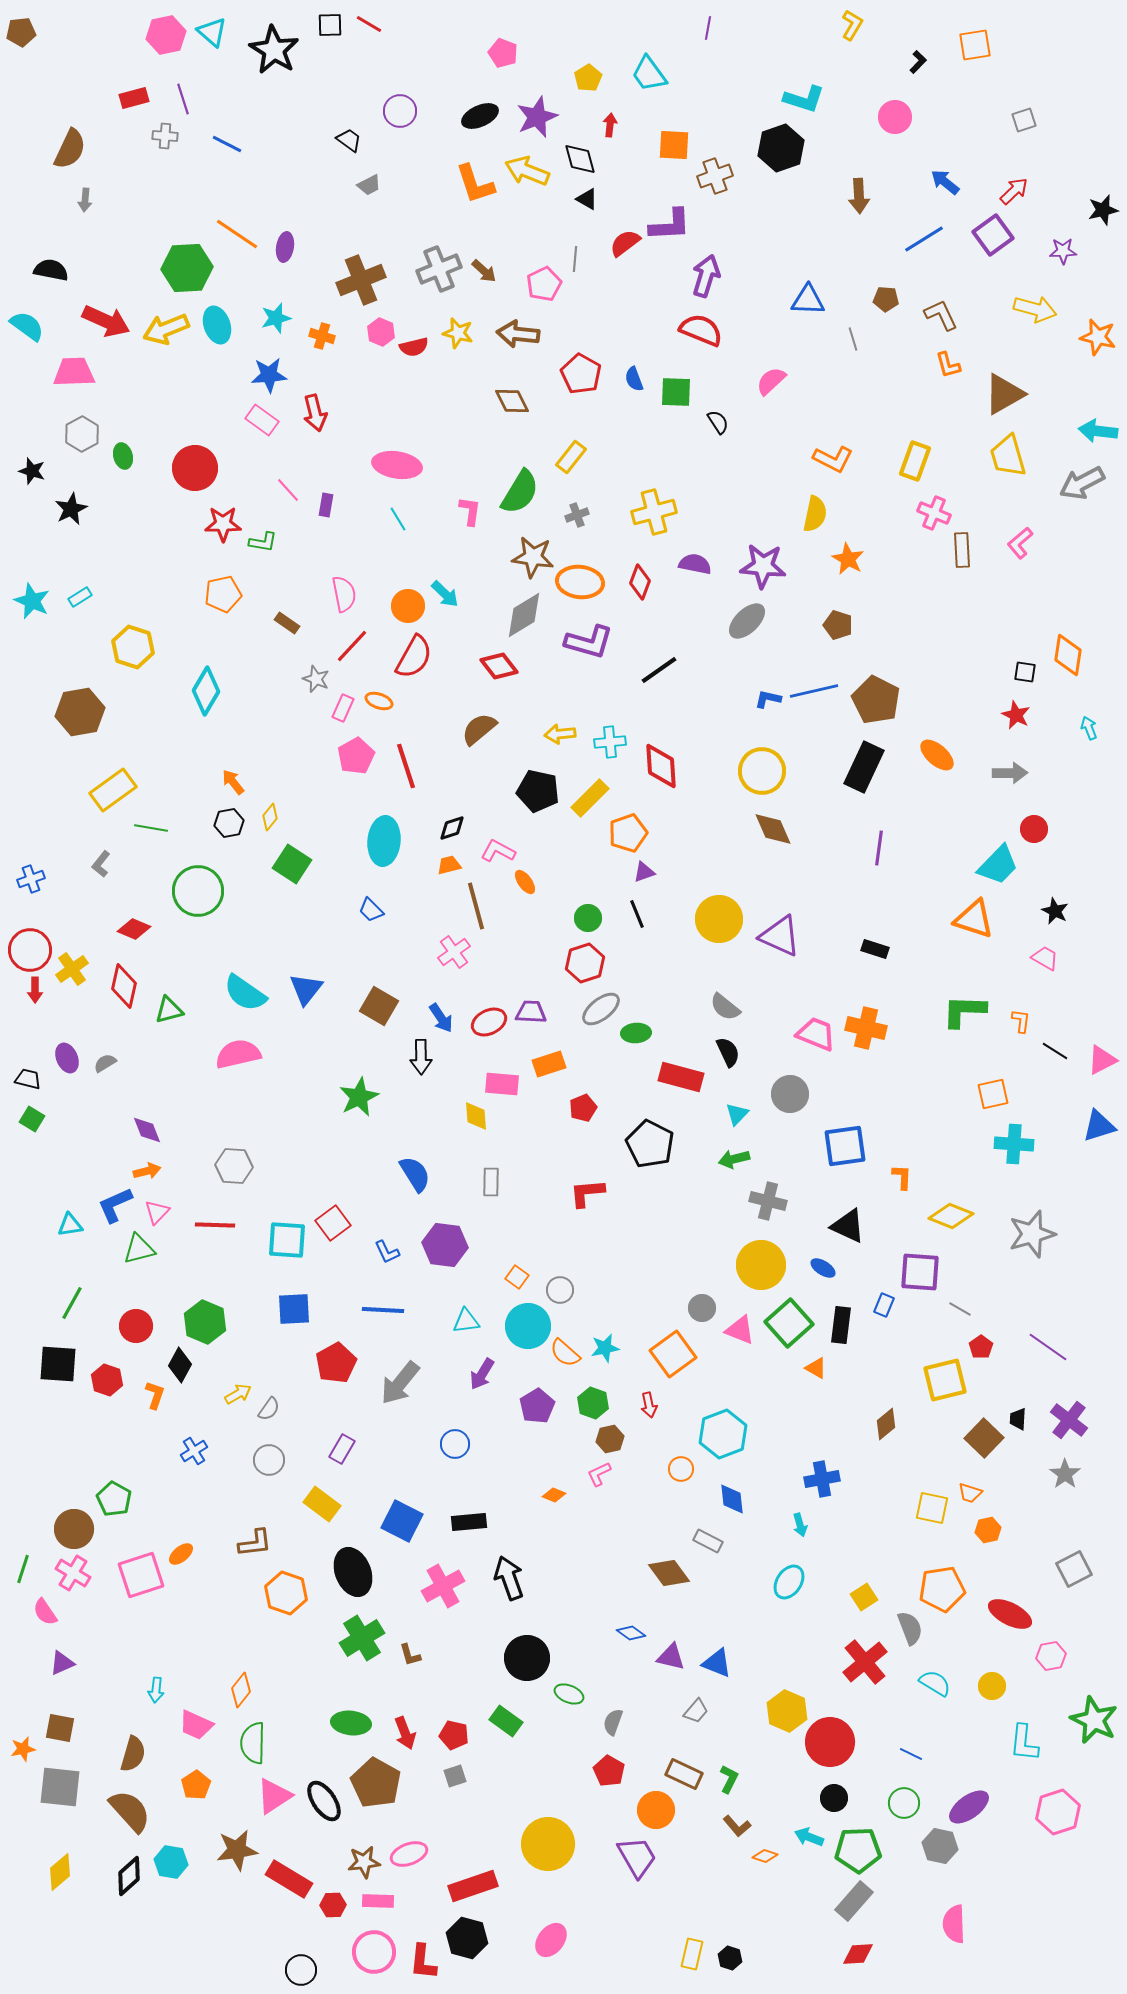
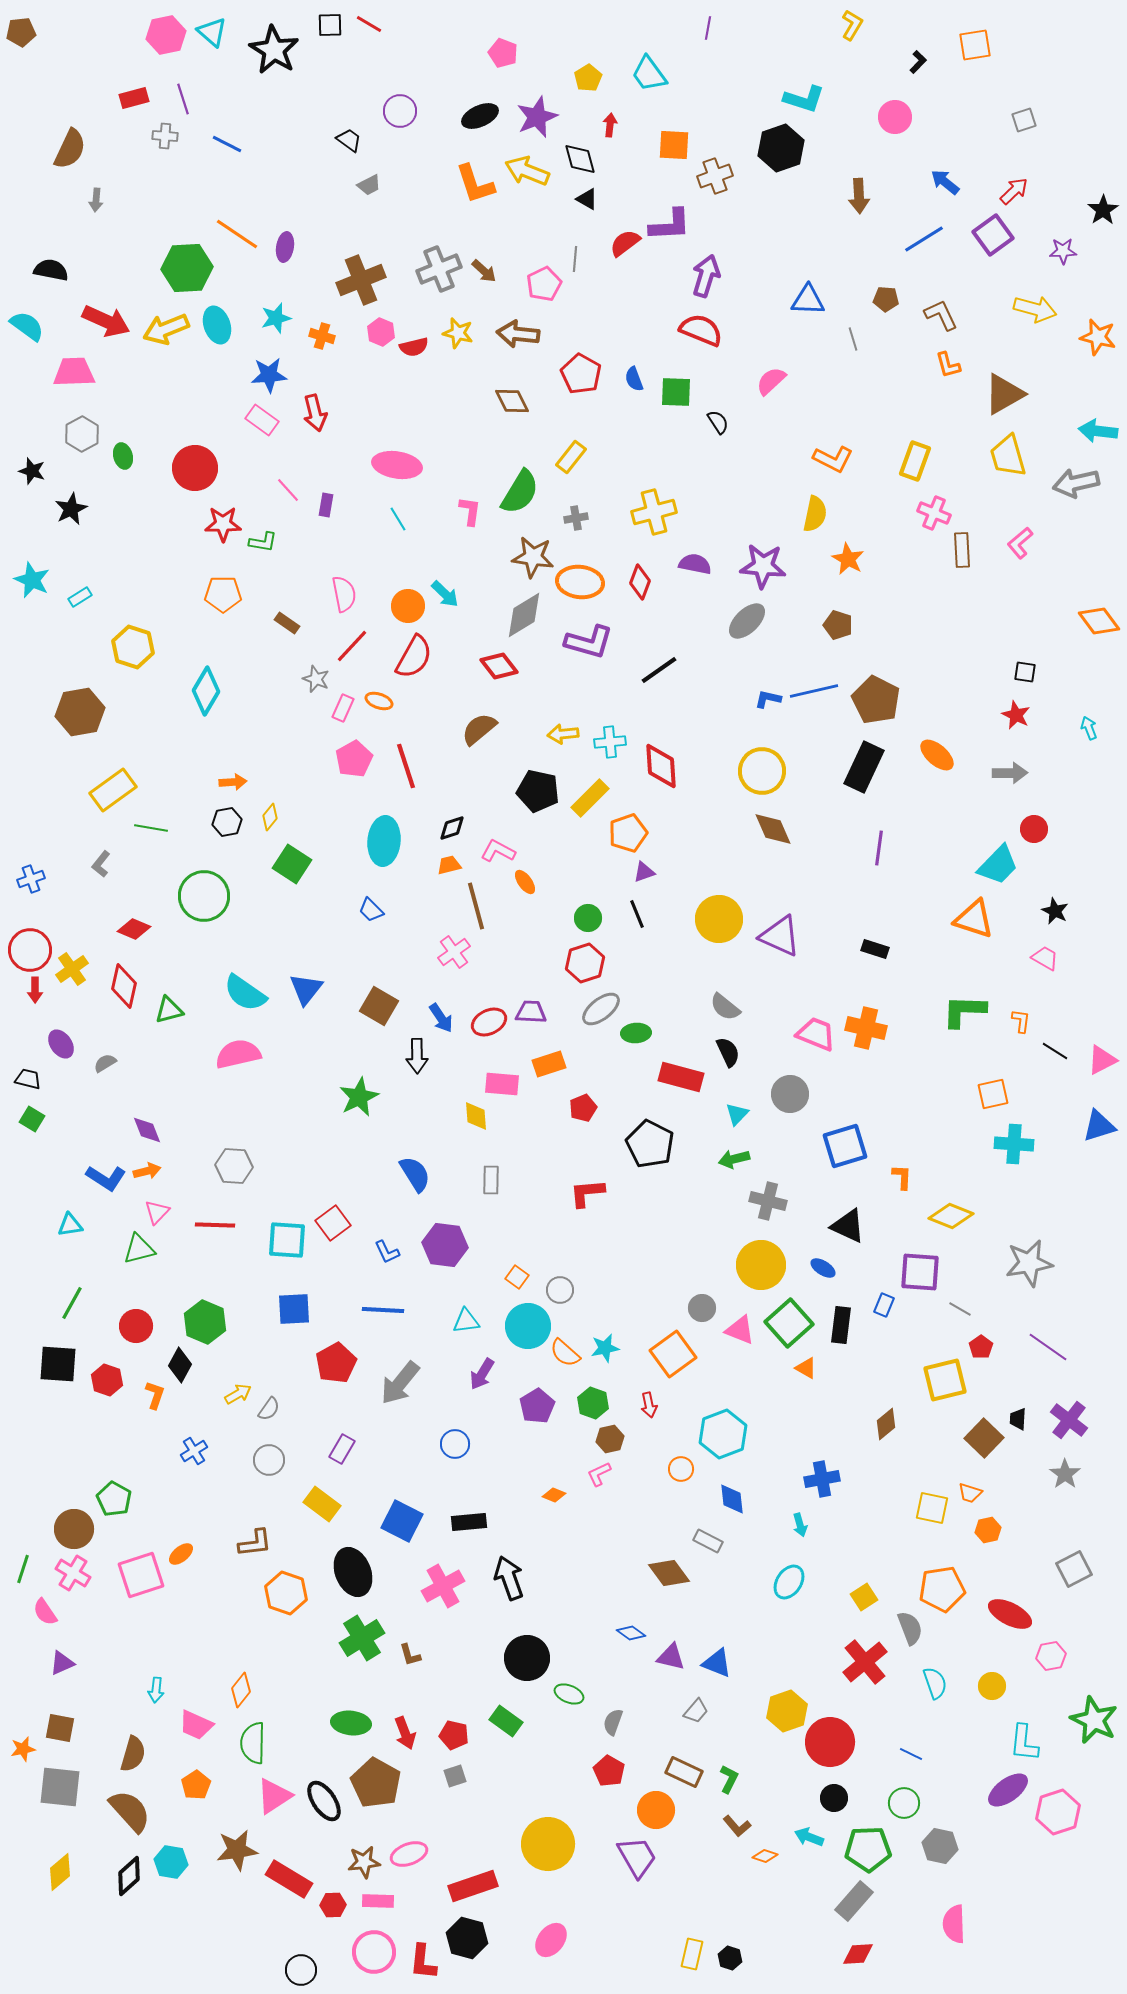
gray arrow at (85, 200): moved 11 px right
black star at (1103, 210): rotated 20 degrees counterclockwise
gray arrow at (1082, 483): moved 6 px left; rotated 15 degrees clockwise
gray cross at (577, 515): moved 1 px left, 3 px down; rotated 10 degrees clockwise
orange pentagon at (223, 594): rotated 12 degrees clockwise
cyan star at (32, 601): moved 21 px up
orange diamond at (1068, 655): moved 31 px right, 34 px up; rotated 45 degrees counterclockwise
yellow arrow at (560, 734): moved 3 px right
pink pentagon at (356, 756): moved 2 px left, 3 px down
orange arrow at (233, 782): rotated 124 degrees clockwise
black hexagon at (229, 823): moved 2 px left, 1 px up
green circle at (198, 891): moved 6 px right, 5 px down
black arrow at (421, 1057): moved 4 px left, 1 px up
purple ellipse at (67, 1058): moved 6 px left, 14 px up; rotated 12 degrees counterclockwise
blue square at (845, 1146): rotated 9 degrees counterclockwise
gray rectangle at (491, 1182): moved 2 px up
blue L-shape at (115, 1205): moved 9 px left, 27 px up; rotated 123 degrees counterclockwise
gray star at (1032, 1234): moved 3 px left, 29 px down; rotated 6 degrees clockwise
orange triangle at (816, 1368): moved 10 px left
cyan semicircle at (935, 1683): rotated 40 degrees clockwise
yellow hexagon at (787, 1711): rotated 18 degrees clockwise
brown rectangle at (684, 1774): moved 2 px up
purple ellipse at (969, 1807): moved 39 px right, 17 px up
green pentagon at (858, 1850): moved 10 px right, 1 px up
